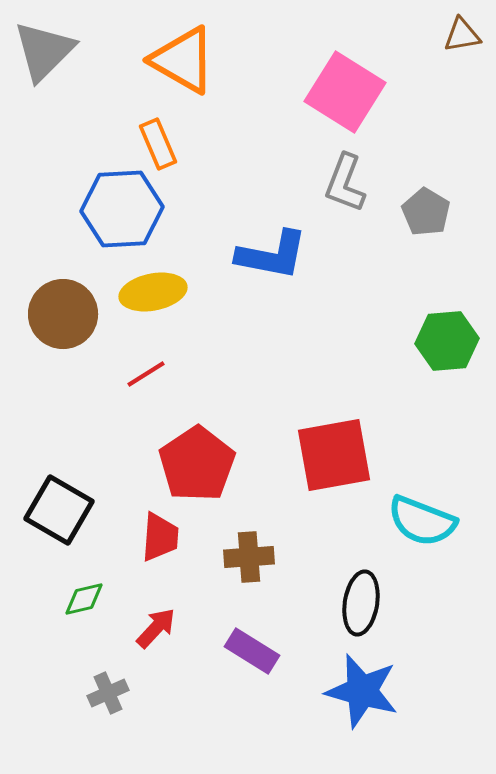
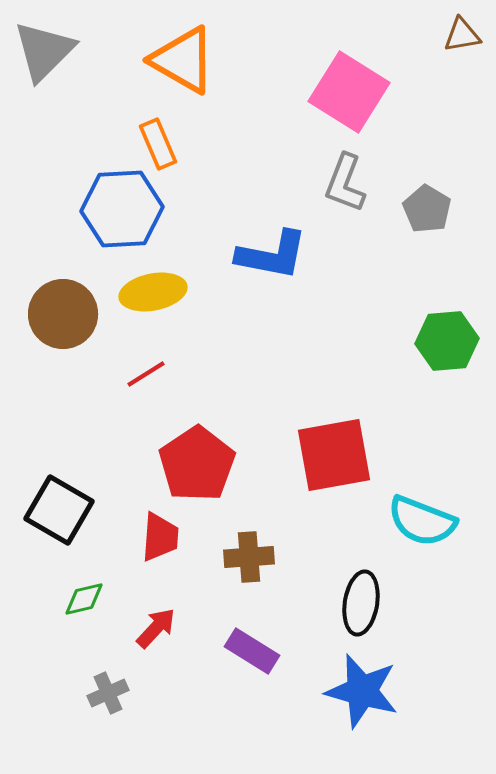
pink square: moved 4 px right
gray pentagon: moved 1 px right, 3 px up
